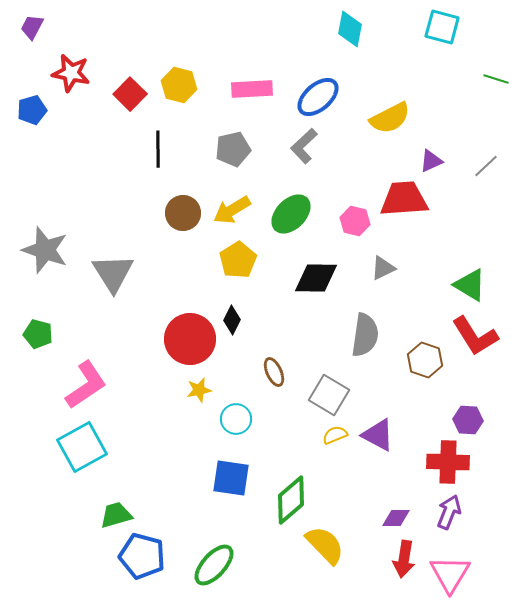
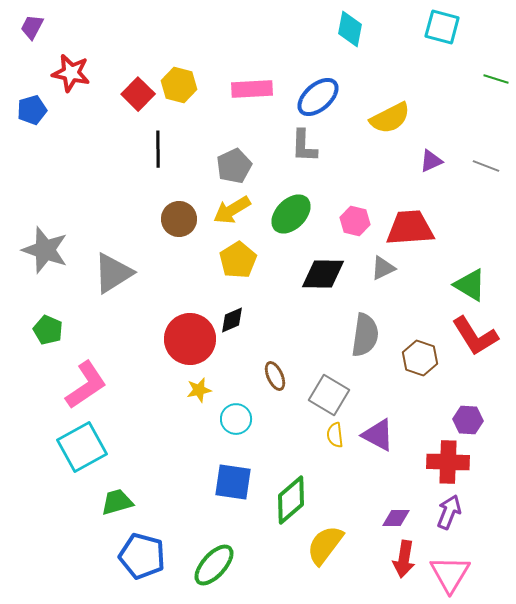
red square at (130, 94): moved 8 px right
gray L-shape at (304, 146): rotated 45 degrees counterclockwise
gray pentagon at (233, 149): moved 1 px right, 17 px down; rotated 12 degrees counterclockwise
gray line at (486, 166): rotated 64 degrees clockwise
red trapezoid at (404, 199): moved 6 px right, 29 px down
brown circle at (183, 213): moved 4 px left, 6 px down
gray triangle at (113, 273): rotated 30 degrees clockwise
black diamond at (316, 278): moved 7 px right, 4 px up
black diamond at (232, 320): rotated 40 degrees clockwise
green pentagon at (38, 334): moved 10 px right, 4 px up; rotated 8 degrees clockwise
brown hexagon at (425, 360): moved 5 px left, 2 px up
brown ellipse at (274, 372): moved 1 px right, 4 px down
yellow semicircle at (335, 435): rotated 75 degrees counterclockwise
blue square at (231, 478): moved 2 px right, 4 px down
green trapezoid at (116, 515): moved 1 px right, 13 px up
yellow semicircle at (325, 545): rotated 99 degrees counterclockwise
